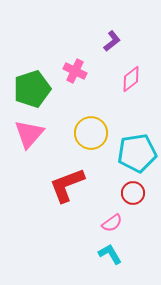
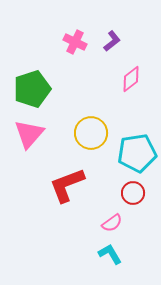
pink cross: moved 29 px up
